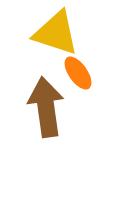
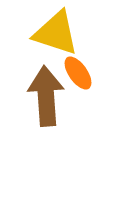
brown arrow: moved 11 px up; rotated 4 degrees clockwise
